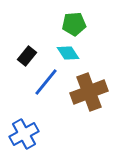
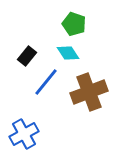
green pentagon: rotated 25 degrees clockwise
